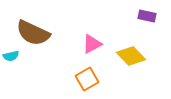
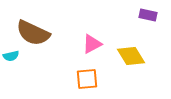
purple rectangle: moved 1 px right, 1 px up
yellow diamond: rotated 12 degrees clockwise
orange square: rotated 25 degrees clockwise
